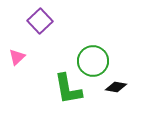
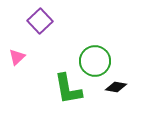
green circle: moved 2 px right
